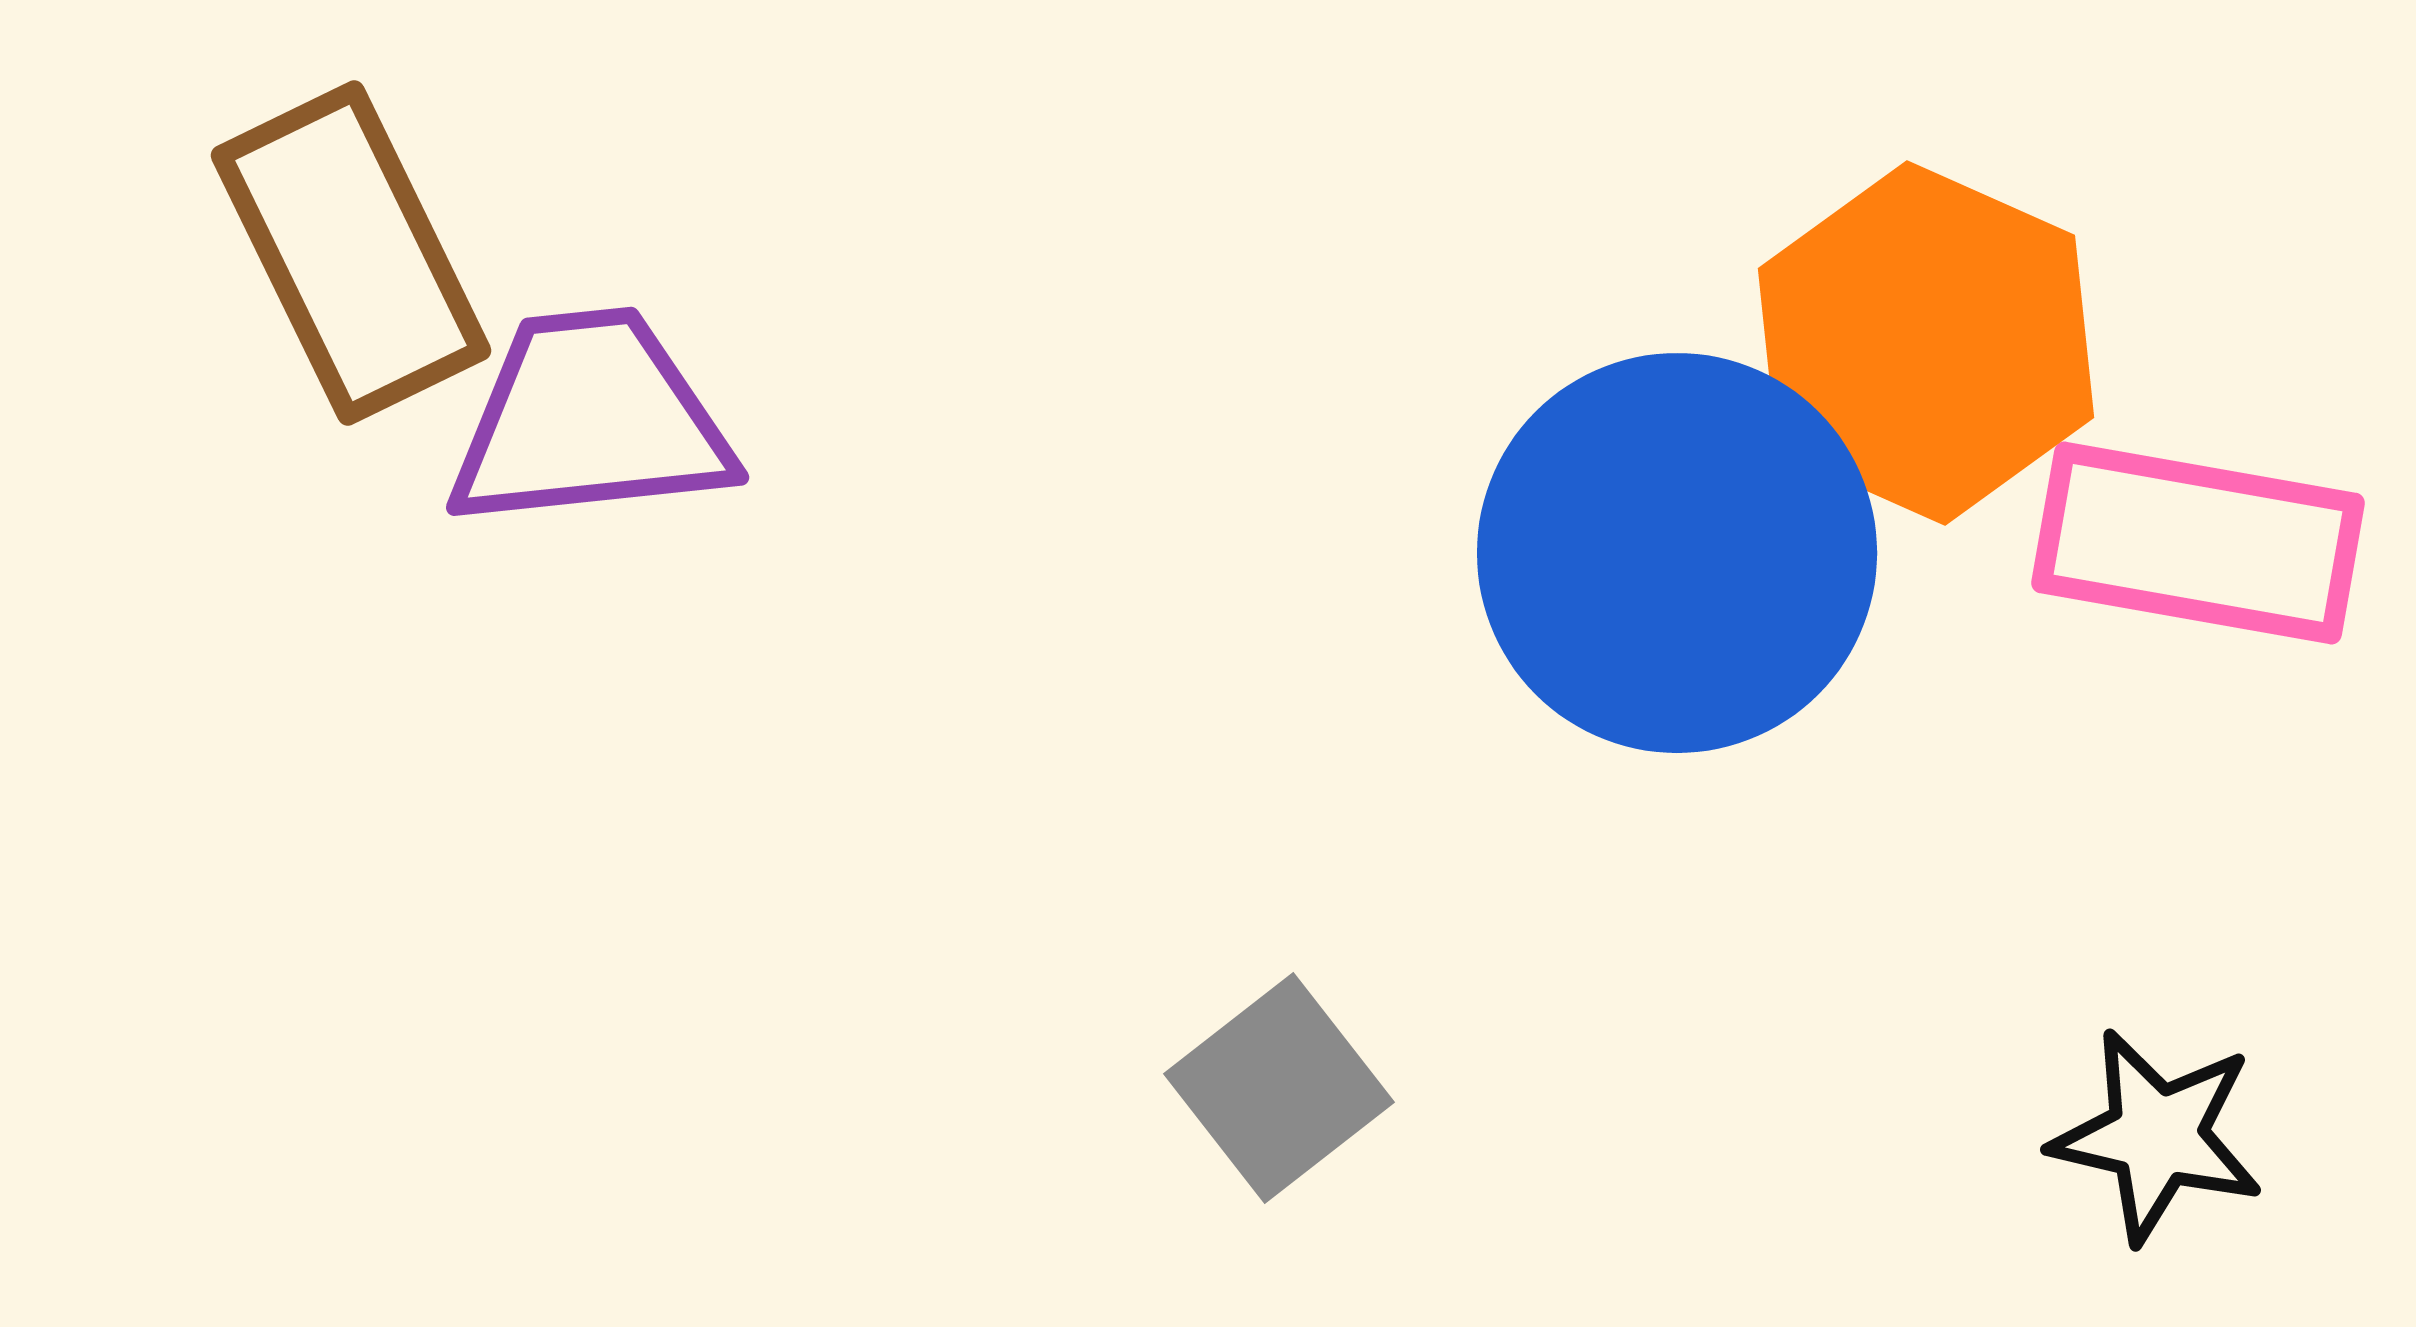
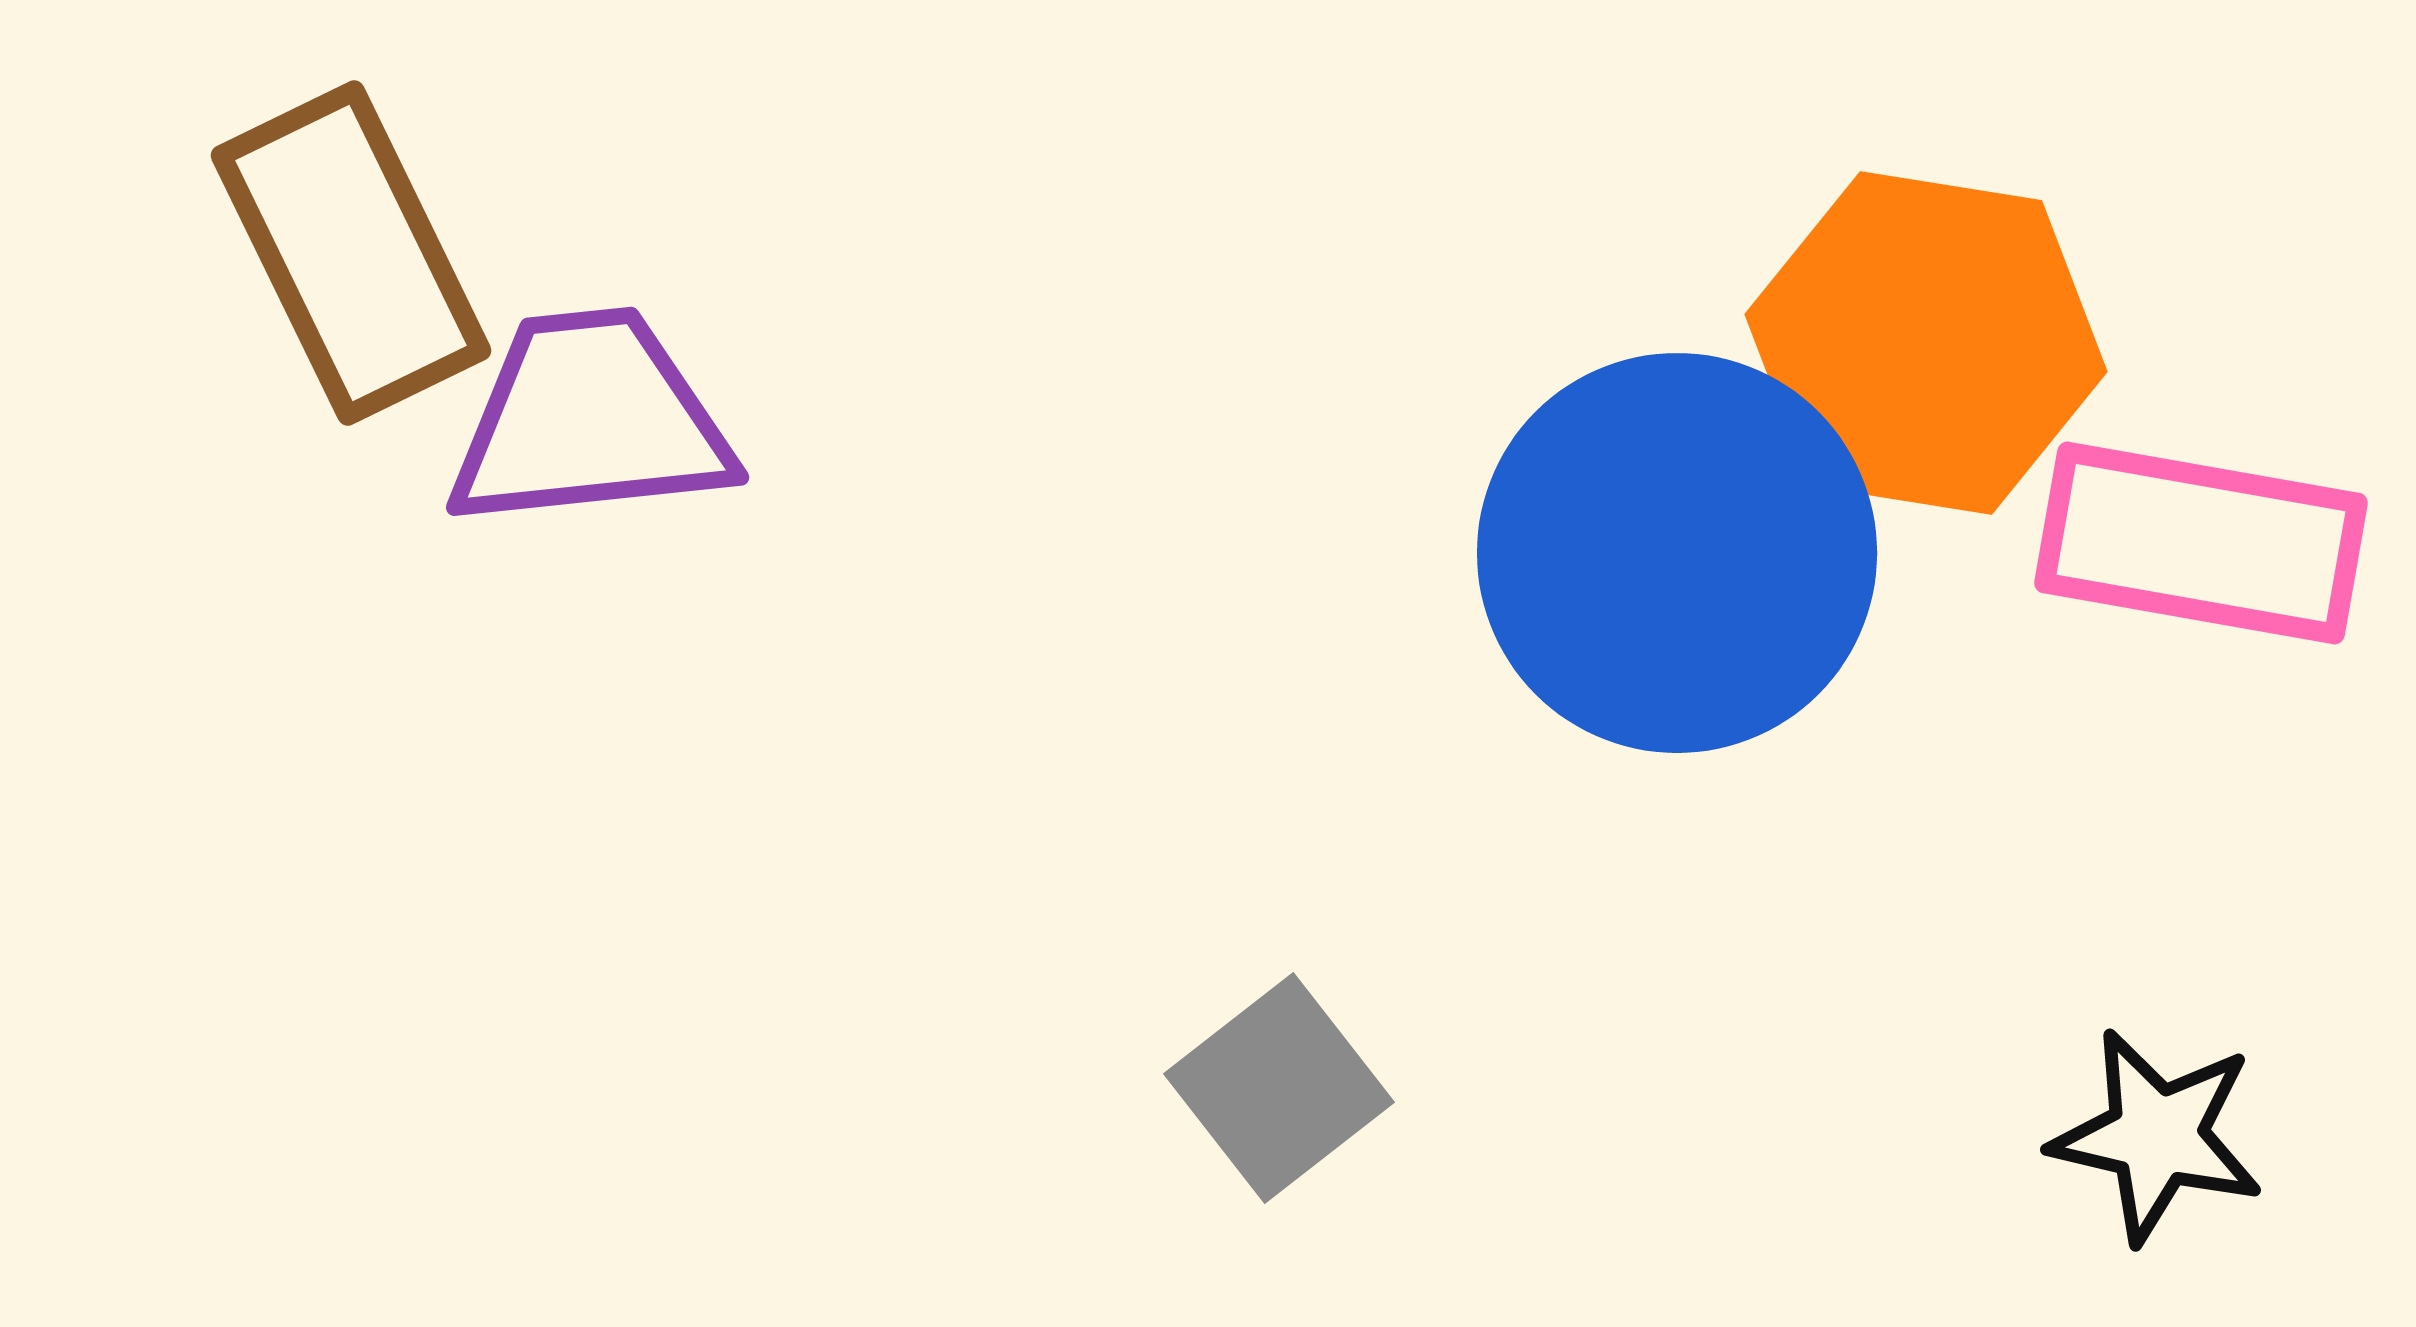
orange hexagon: rotated 15 degrees counterclockwise
pink rectangle: moved 3 px right
